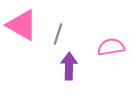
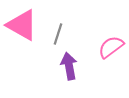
pink semicircle: rotated 28 degrees counterclockwise
purple arrow: rotated 12 degrees counterclockwise
